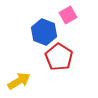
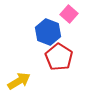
pink square: moved 1 px right, 1 px up; rotated 18 degrees counterclockwise
blue hexagon: moved 4 px right
